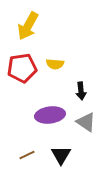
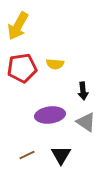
yellow arrow: moved 10 px left
black arrow: moved 2 px right
